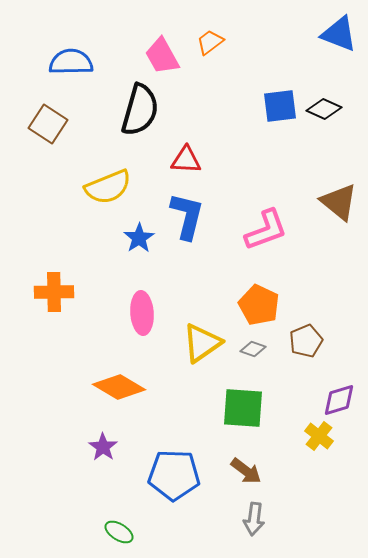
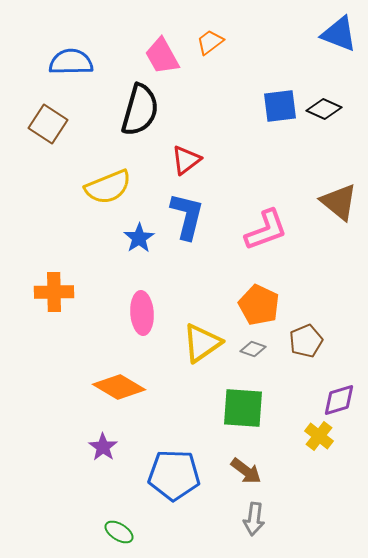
red triangle: rotated 40 degrees counterclockwise
